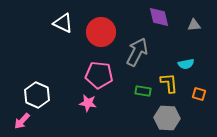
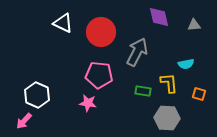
pink arrow: moved 2 px right
